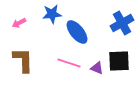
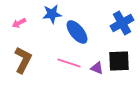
brown L-shape: rotated 28 degrees clockwise
